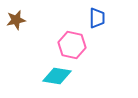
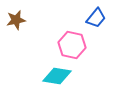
blue trapezoid: moved 1 px left; rotated 40 degrees clockwise
